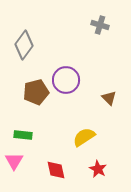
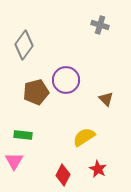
brown triangle: moved 3 px left, 1 px down
red diamond: moved 7 px right, 5 px down; rotated 40 degrees clockwise
